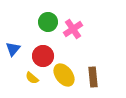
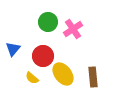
yellow ellipse: moved 1 px left, 1 px up
